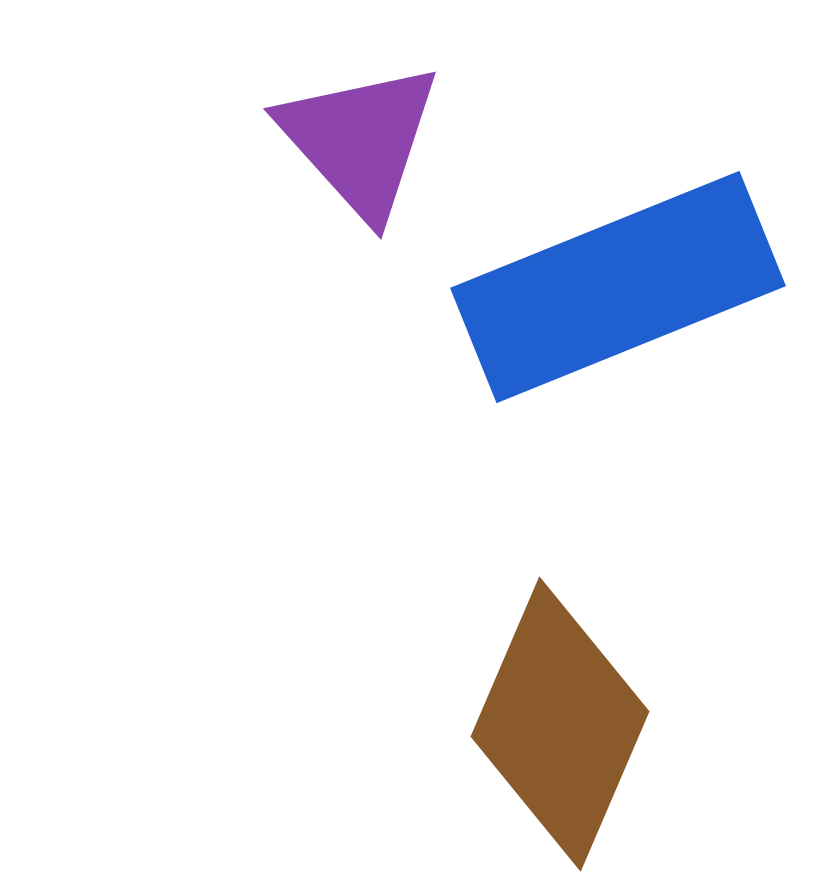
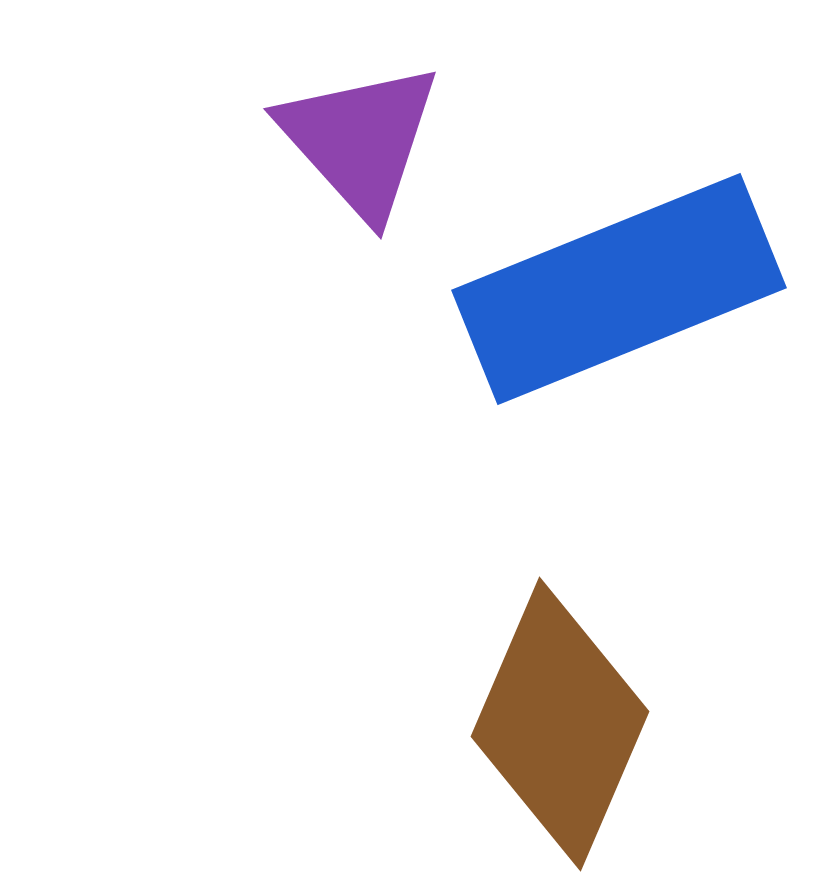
blue rectangle: moved 1 px right, 2 px down
